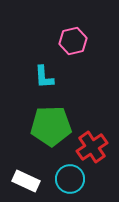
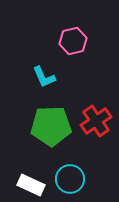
cyan L-shape: rotated 20 degrees counterclockwise
red cross: moved 4 px right, 26 px up
white rectangle: moved 5 px right, 4 px down
